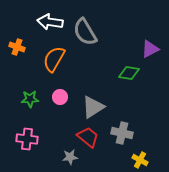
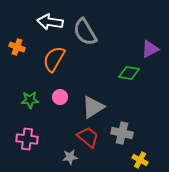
green star: moved 1 px down
